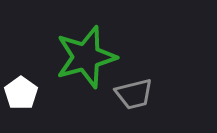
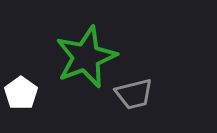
green star: rotated 6 degrees counterclockwise
